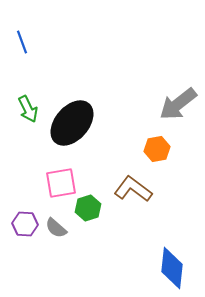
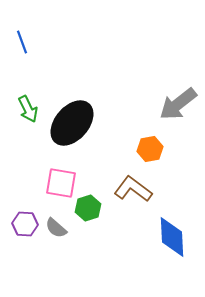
orange hexagon: moved 7 px left
pink square: rotated 20 degrees clockwise
blue diamond: moved 31 px up; rotated 9 degrees counterclockwise
